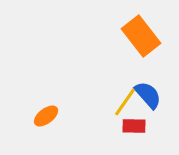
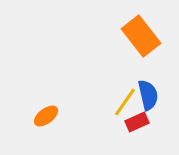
blue semicircle: rotated 28 degrees clockwise
red rectangle: moved 3 px right, 4 px up; rotated 25 degrees counterclockwise
